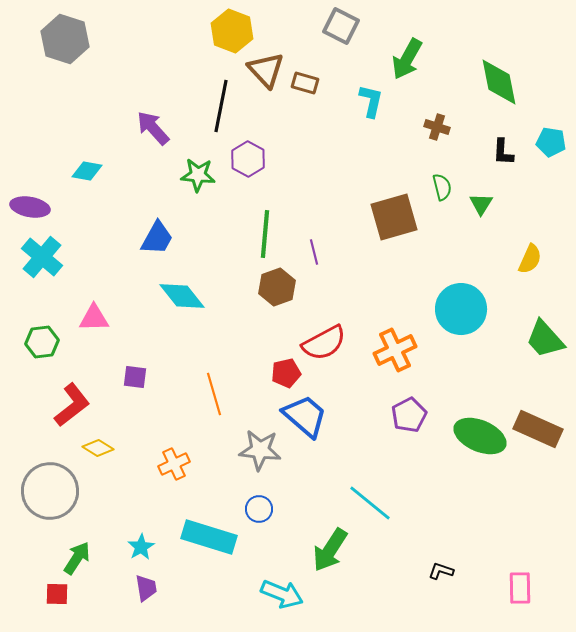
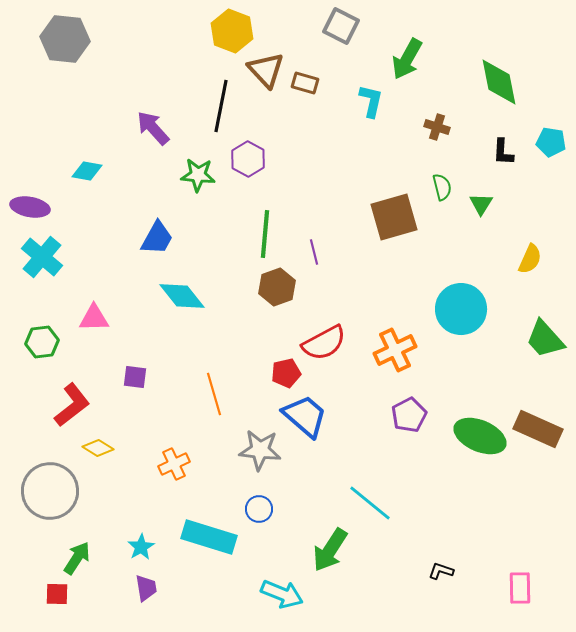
gray hexagon at (65, 39): rotated 12 degrees counterclockwise
